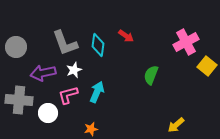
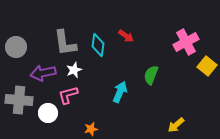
gray L-shape: rotated 12 degrees clockwise
cyan arrow: moved 23 px right
